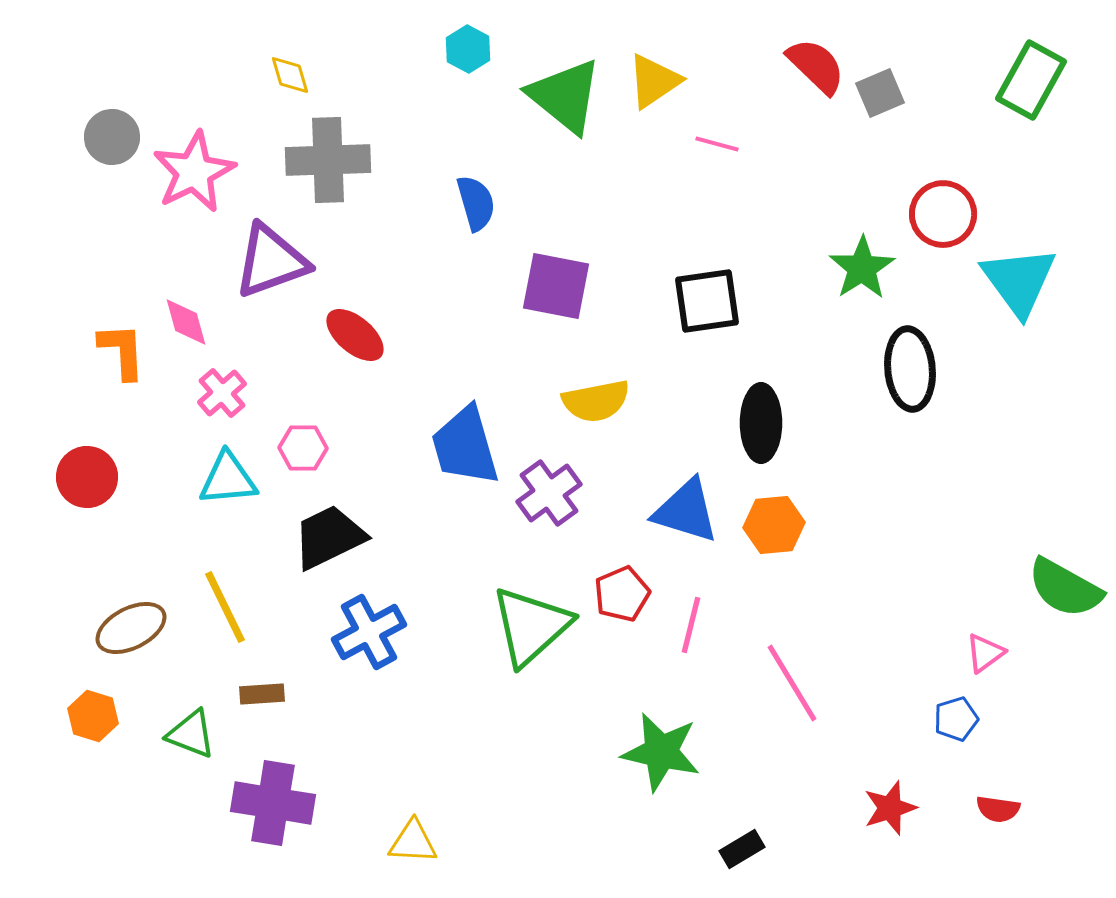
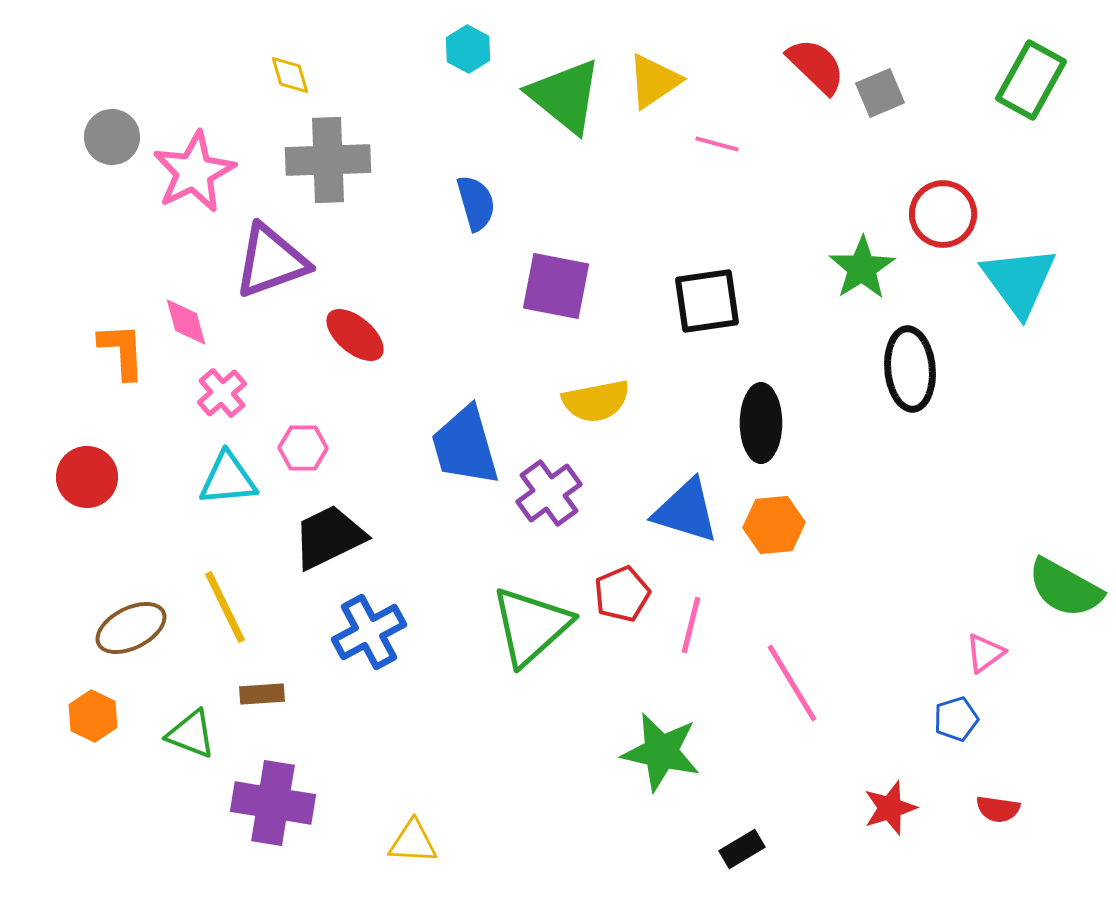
orange hexagon at (93, 716): rotated 9 degrees clockwise
